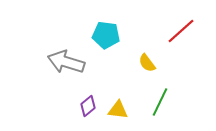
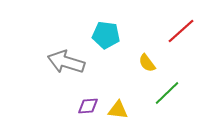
green line: moved 7 px right, 9 px up; rotated 20 degrees clockwise
purple diamond: rotated 35 degrees clockwise
